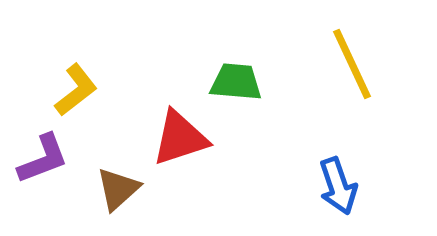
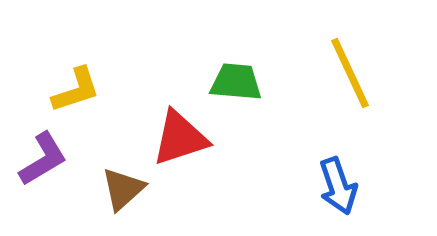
yellow line: moved 2 px left, 9 px down
yellow L-shape: rotated 20 degrees clockwise
purple L-shape: rotated 10 degrees counterclockwise
brown triangle: moved 5 px right
